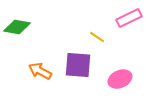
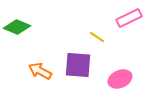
green diamond: rotated 12 degrees clockwise
